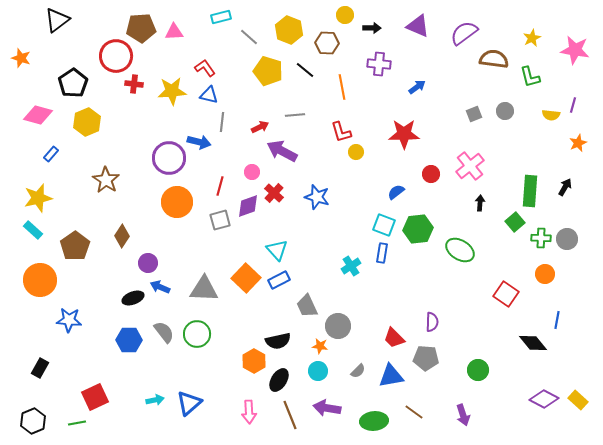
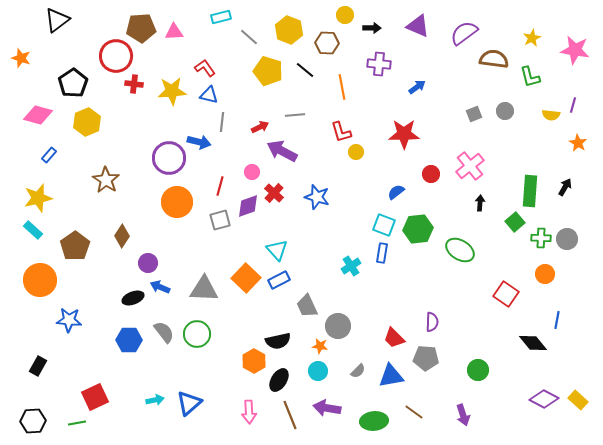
orange star at (578, 143): rotated 18 degrees counterclockwise
blue rectangle at (51, 154): moved 2 px left, 1 px down
black rectangle at (40, 368): moved 2 px left, 2 px up
black hexagon at (33, 421): rotated 20 degrees clockwise
